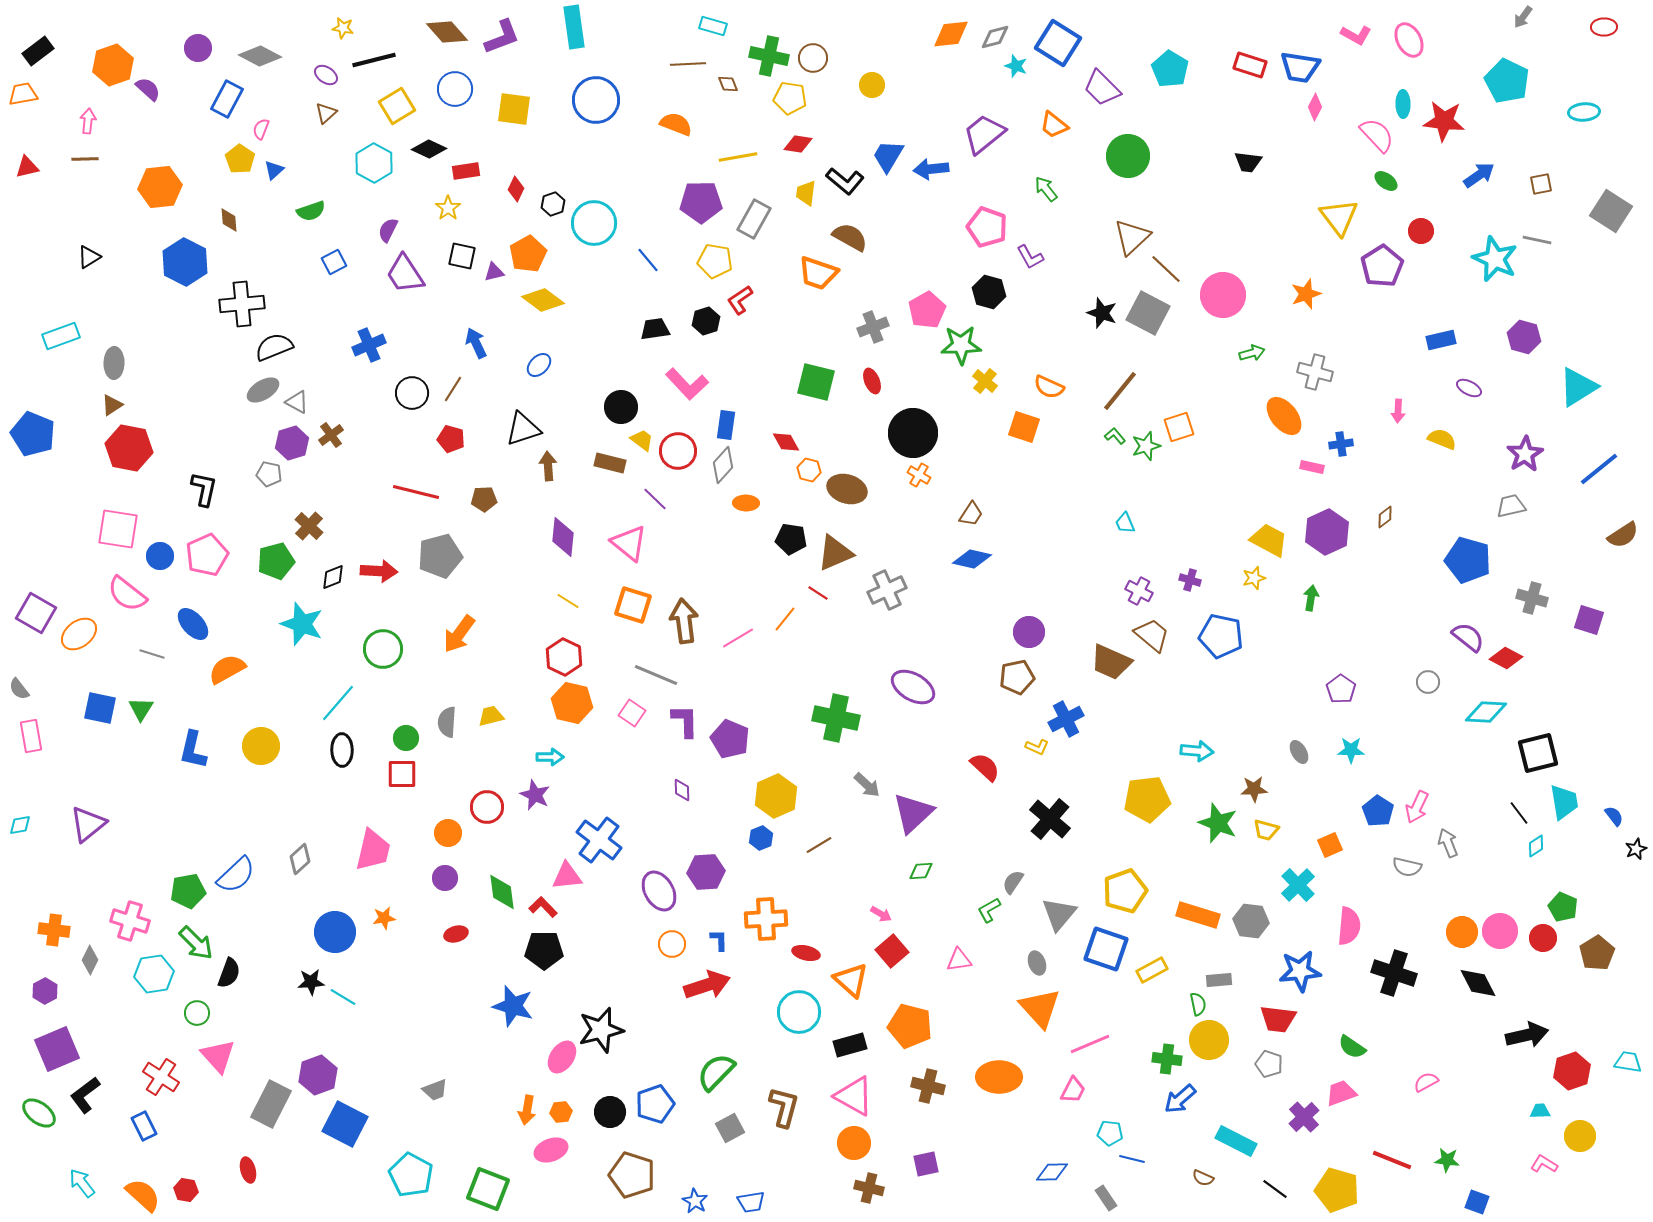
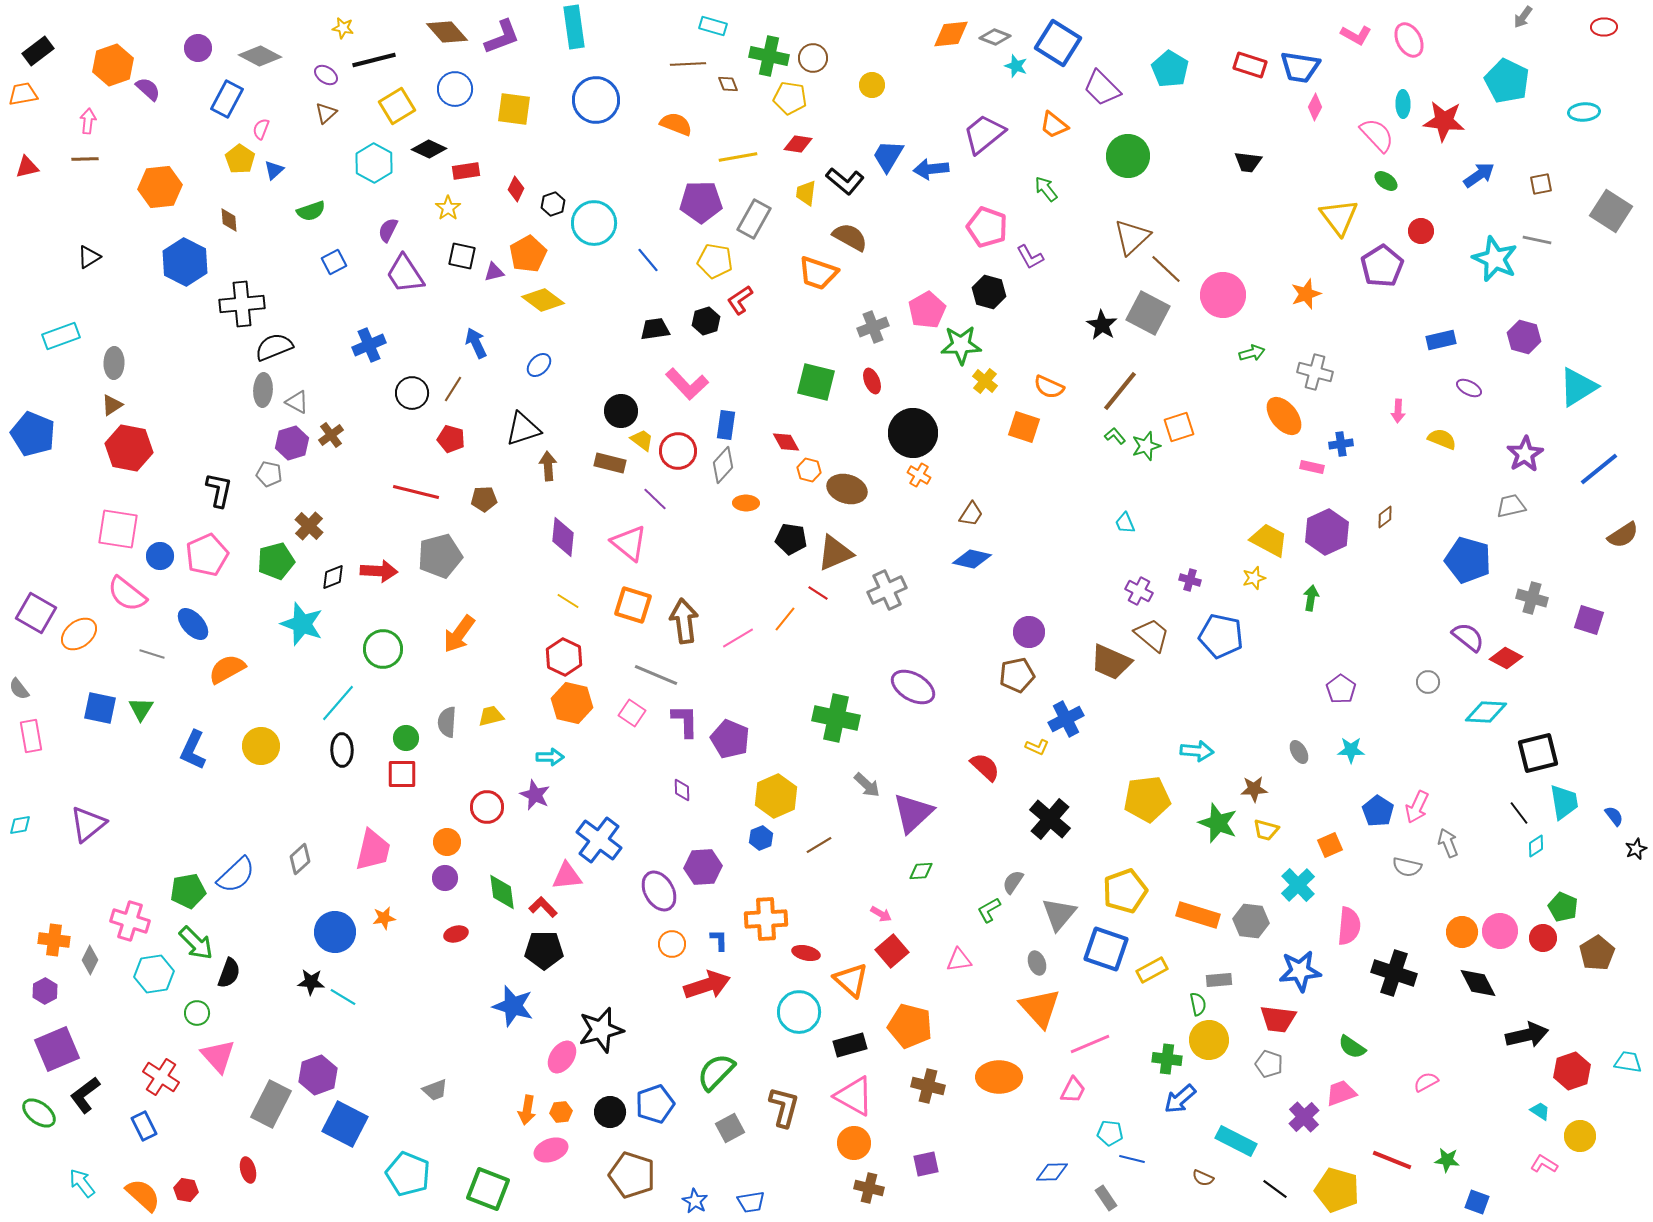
gray diamond at (995, 37): rotated 36 degrees clockwise
black star at (1102, 313): moved 12 px down; rotated 12 degrees clockwise
gray ellipse at (263, 390): rotated 56 degrees counterclockwise
black circle at (621, 407): moved 4 px down
black L-shape at (204, 489): moved 15 px right, 1 px down
brown pentagon at (1017, 677): moved 2 px up
blue L-shape at (193, 750): rotated 12 degrees clockwise
orange circle at (448, 833): moved 1 px left, 9 px down
purple hexagon at (706, 872): moved 3 px left, 5 px up
orange cross at (54, 930): moved 10 px down
black star at (311, 982): rotated 8 degrees clockwise
cyan trapezoid at (1540, 1111): rotated 35 degrees clockwise
cyan pentagon at (411, 1175): moved 3 px left, 1 px up; rotated 6 degrees counterclockwise
